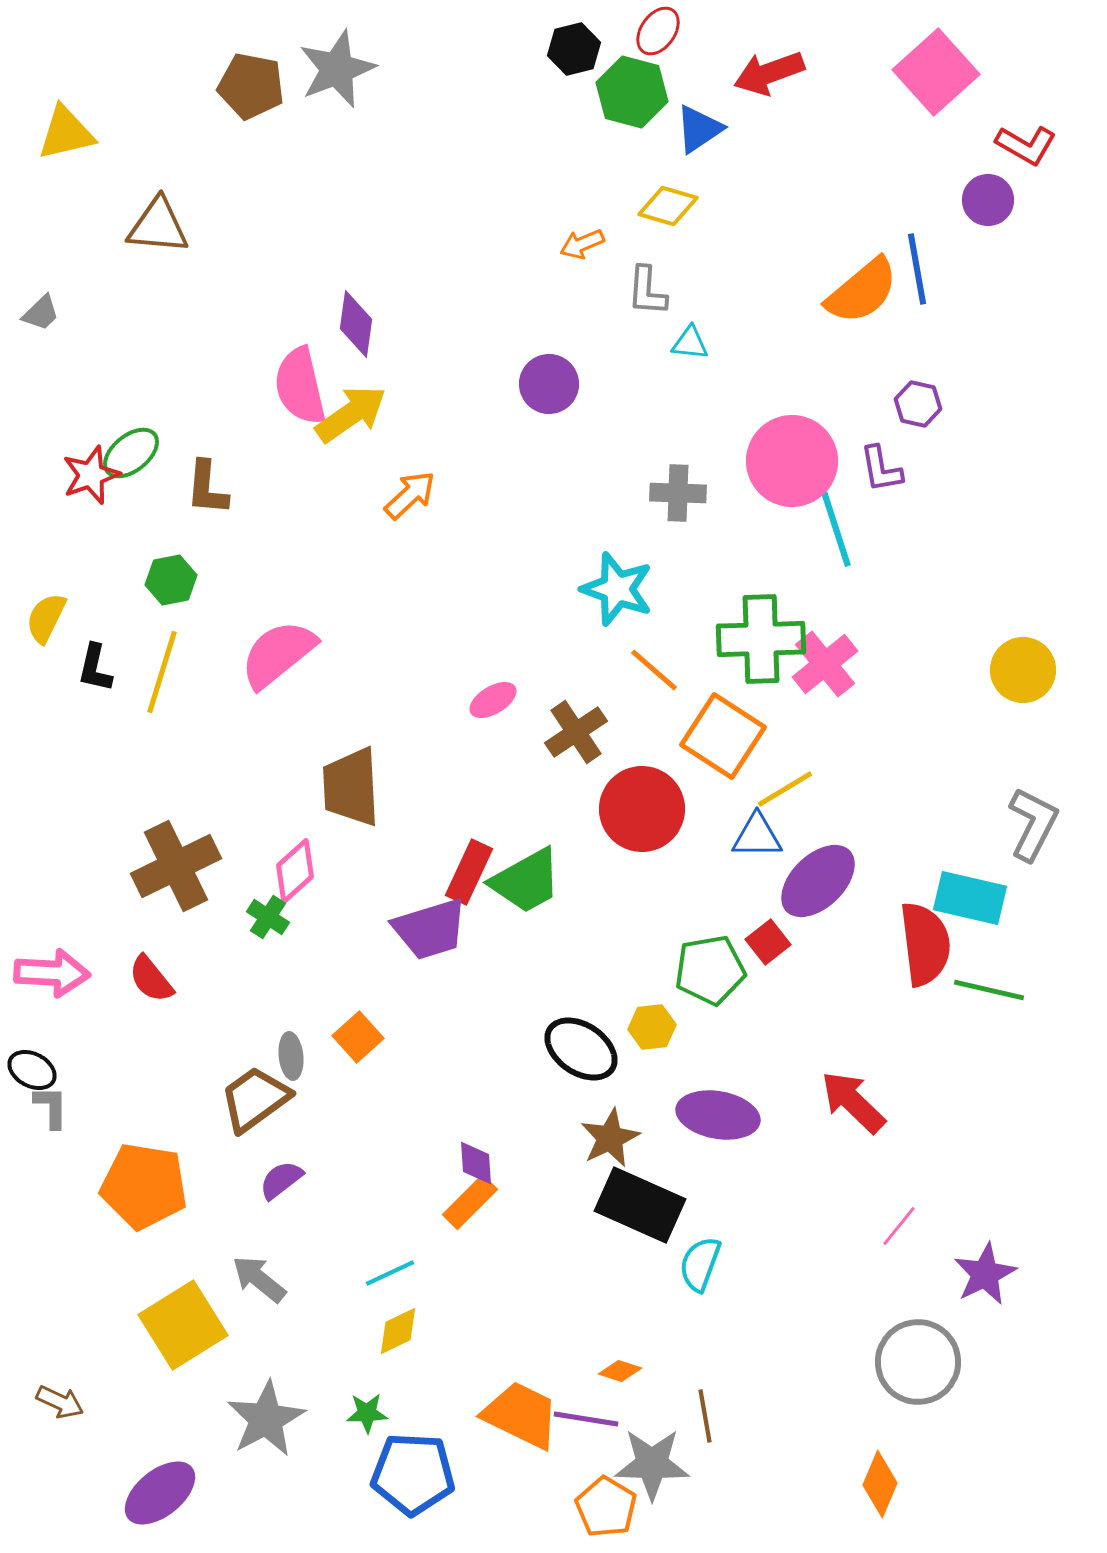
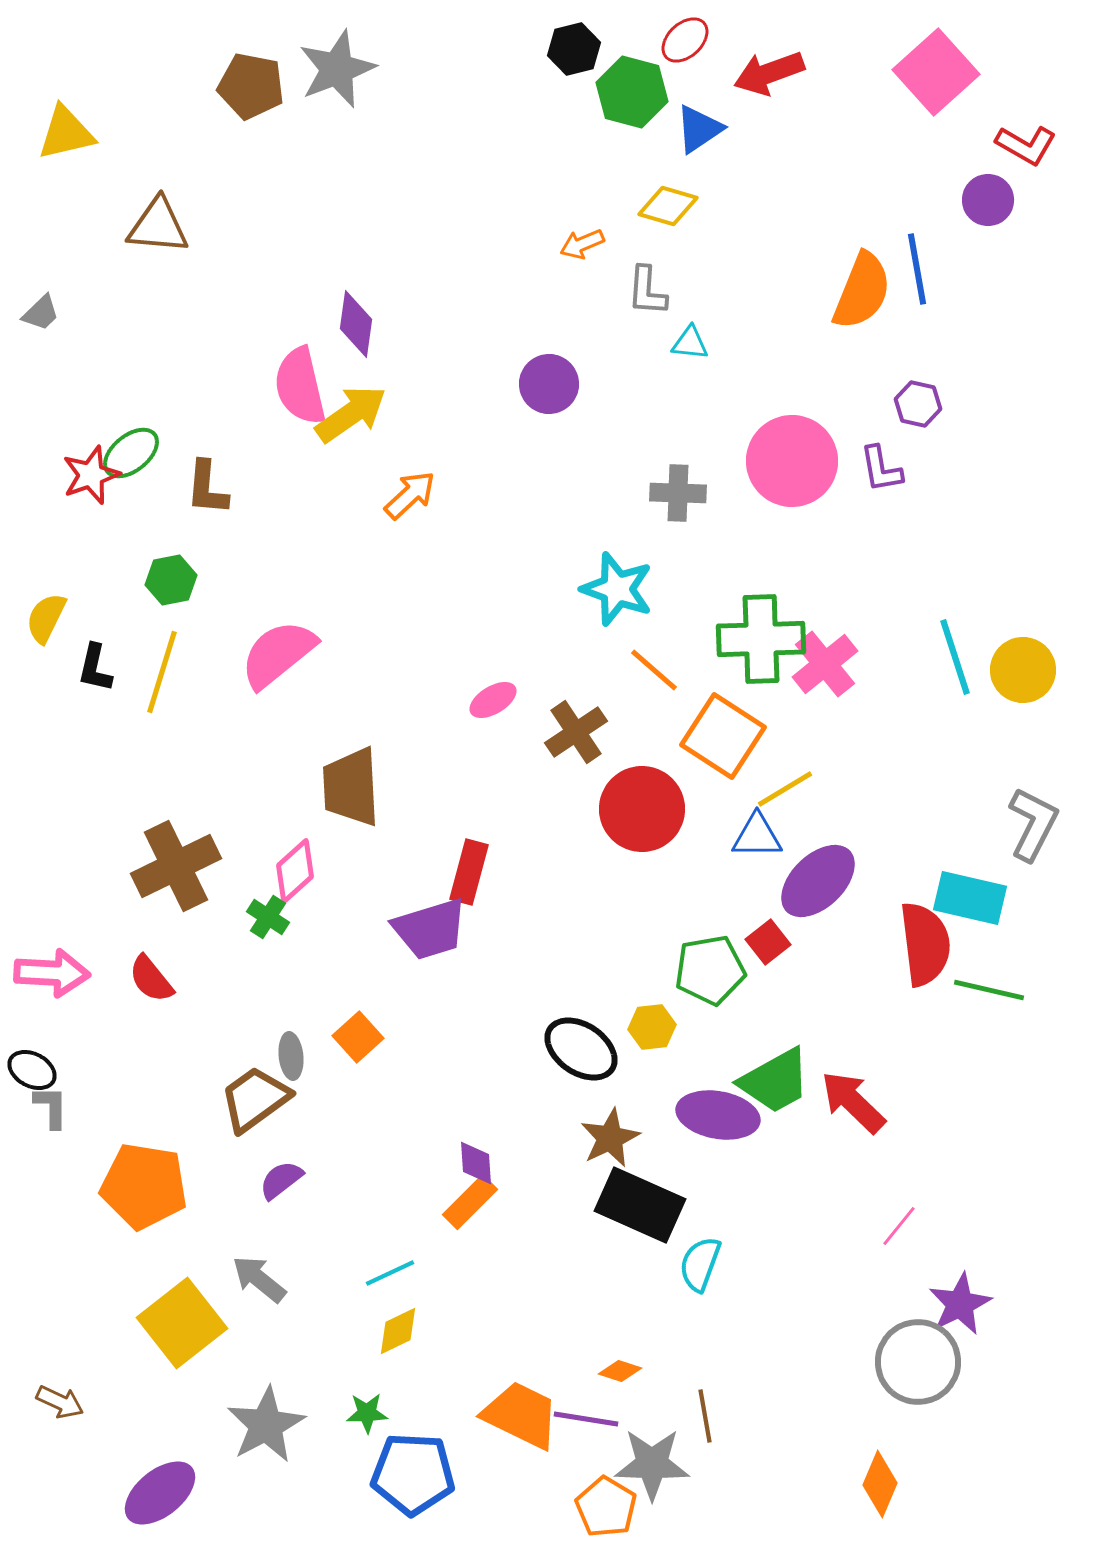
red ellipse at (658, 31): moved 27 px right, 9 px down; rotated 12 degrees clockwise
orange semicircle at (862, 291): rotated 28 degrees counterclockwise
cyan line at (836, 529): moved 119 px right, 128 px down
red rectangle at (469, 872): rotated 10 degrees counterclockwise
green trapezoid at (526, 881): moved 249 px right, 200 px down
purple star at (985, 1274): moved 25 px left, 30 px down
yellow square at (183, 1325): moved 1 px left, 2 px up; rotated 6 degrees counterclockwise
gray star at (266, 1419): moved 6 px down
